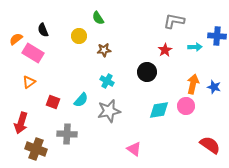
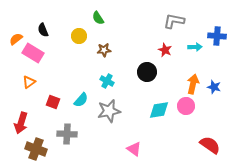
red star: rotated 16 degrees counterclockwise
